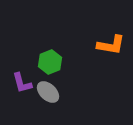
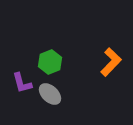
orange L-shape: moved 17 px down; rotated 56 degrees counterclockwise
gray ellipse: moved 2 px right, 2 px down
